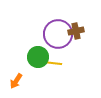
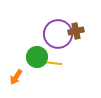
green circle: moved 1 px left
orange arrow: moved 4 px up
